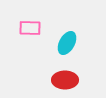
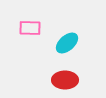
cyan ellipse: rotated 20 degrees clockwise
